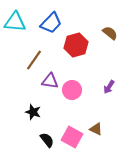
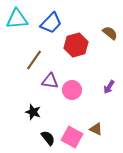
cyan triangle: moved 2 px right, 3 px up; rotated 10 degrees counterclockwise
black semicircle: moved 1 px right, 2 px up
